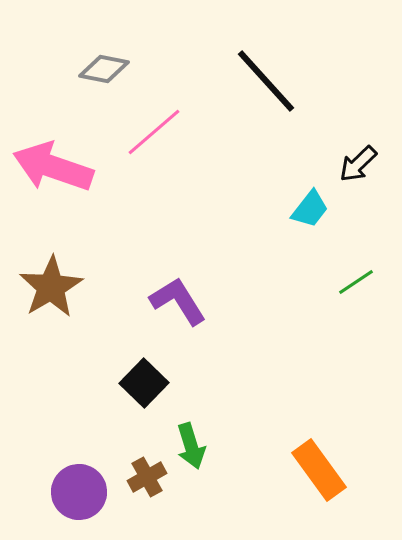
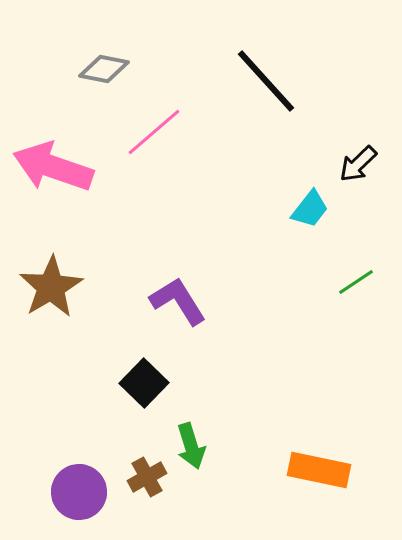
orange rectangle: rotated 42 degrees counterclockwise
